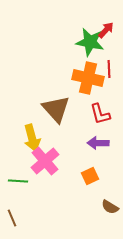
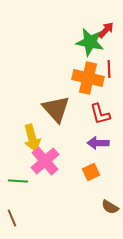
orange square: moved 1 px right, 4 px up
